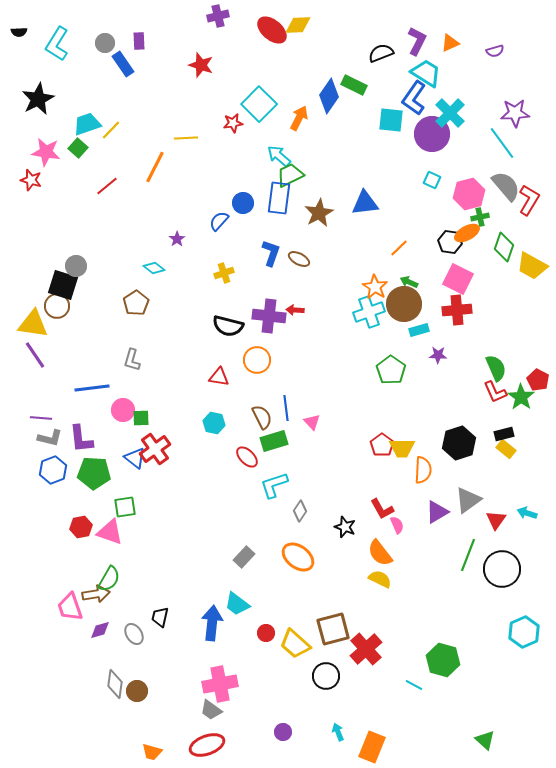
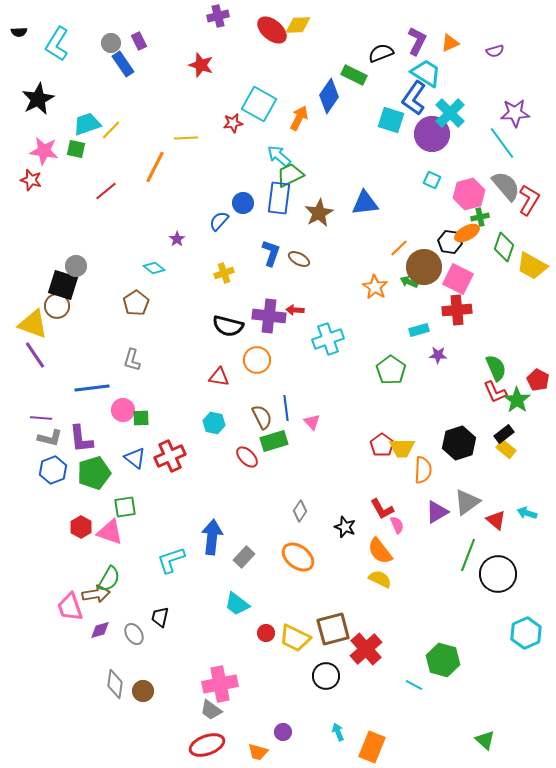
purple rectangle at (139, 41): rotated 24 degrees counterclockwise
gray circle at (105, 43): moved 6 px right
green rectangle at (354, 85): moved 10 px up
cyan square at (259, 104): rotated 16 degrees counterclockwise
cyan square at (391, 120): rotated 12 degrees clockwise
green square at (78, 148): moved 2 px left, 1 px down; rotated 30 degrees counterclockwise
pink star at (46, 152): moved 2 px left, 1 px up
red line at (107, 186): moved 1 px left, 5 px down
brown circle at (404, 304): moved 20 px right, 37 px up
cyan cross at (369, 312): moved 41 px left, 27 px down
yellow triangle at (33, 324): rotated 12 degrees clockwise
green star at (521, 397): moved 4 px left, 3 px down
black rectangle at (504, 434): rotated 24 degrees counterclockwise
red cross at (155, 449): moved 15 px right, 7 px down; rotated 12 degrees clockwise
green pentagon at (94, 473): rotated 20 degrees counterclockwise
cyan L-shape at (274, 485): moved 103 px left, 75 px down
gray triangle at (468, 500): moved 1 px left, 2 px down
red triangle at (496, 520): rotated 25 degrees counterclockwise
red hexagon at (81, 527): rotated 20 degrees counterclockwise
orange semicircle at (380, 553): moved 2 px up
black circle at (502, 569): moved 4 px left, 5 px down
blue arrow at (212, 623): moved 86 px up
cyan hexagon at (524, 632): moved 2 px right, 1 px down
yellow trapezoid at (295, 644): moved 6 px up; rotated 16 degrees counterclockwise
brown circle at (137, 691): moved 6 px right
orange trapezoid at (152, 752): moved 106 px right
